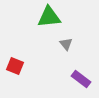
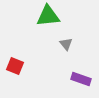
green triangle: moved 1 px left, 1 px up
purple rectangle: rotated 18 degrees counterclockwise
